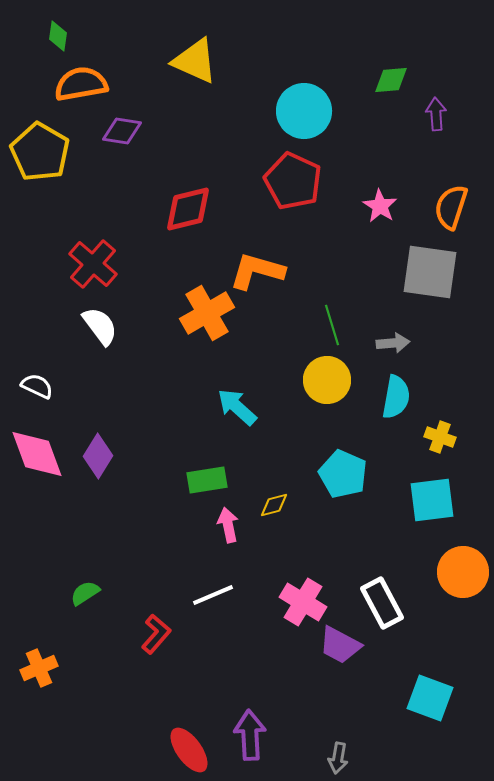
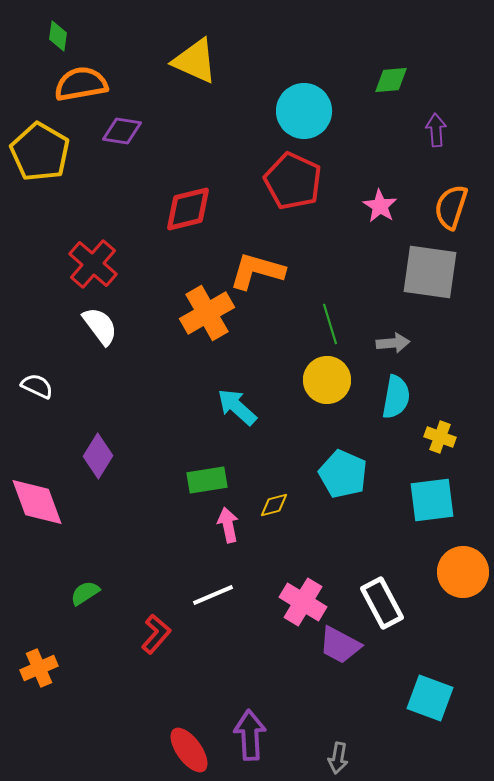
purple arrow at (436, 114): moved 16 px down
green line at (332, 325): moved 2 px left, 1 px up
pink diamond at (37, 454): moved 48 px down
